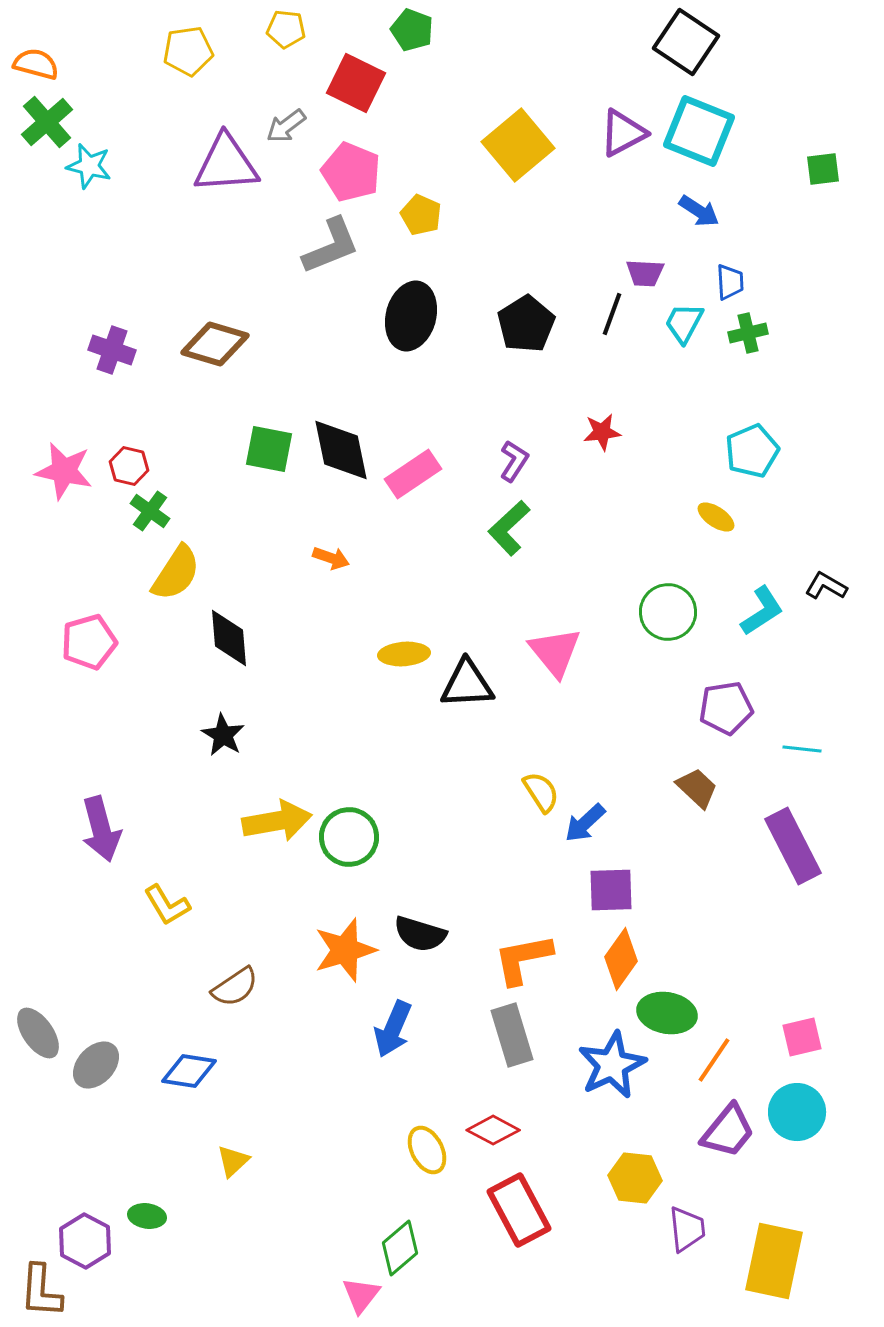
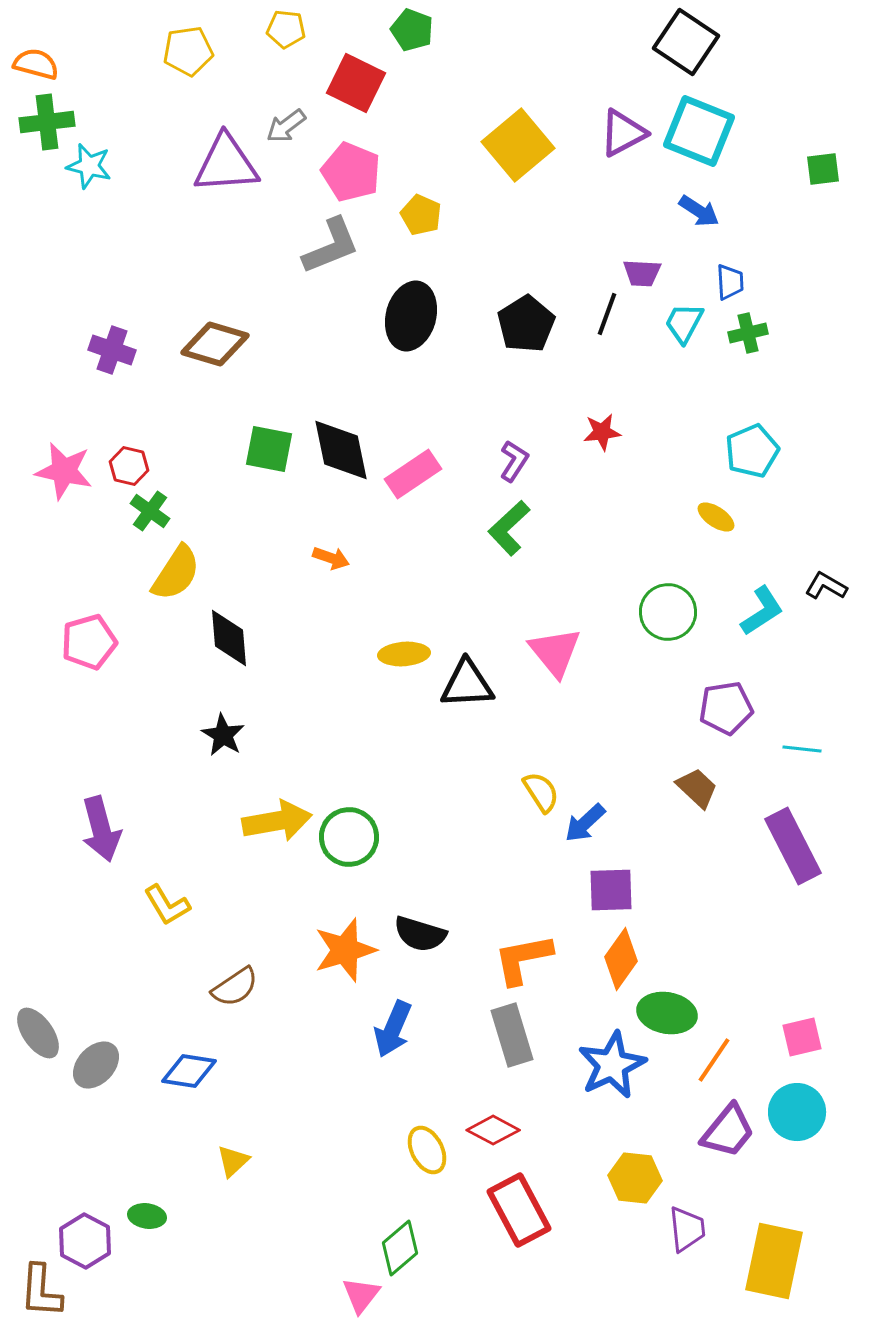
green cross at (47, 122): rotated 34 degrees clockwise
purple trapezoid at (645, 273): moved 3 px left
black line at (612, 314): moved 5 px left
